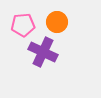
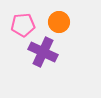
orange circle: moved 2 px right
